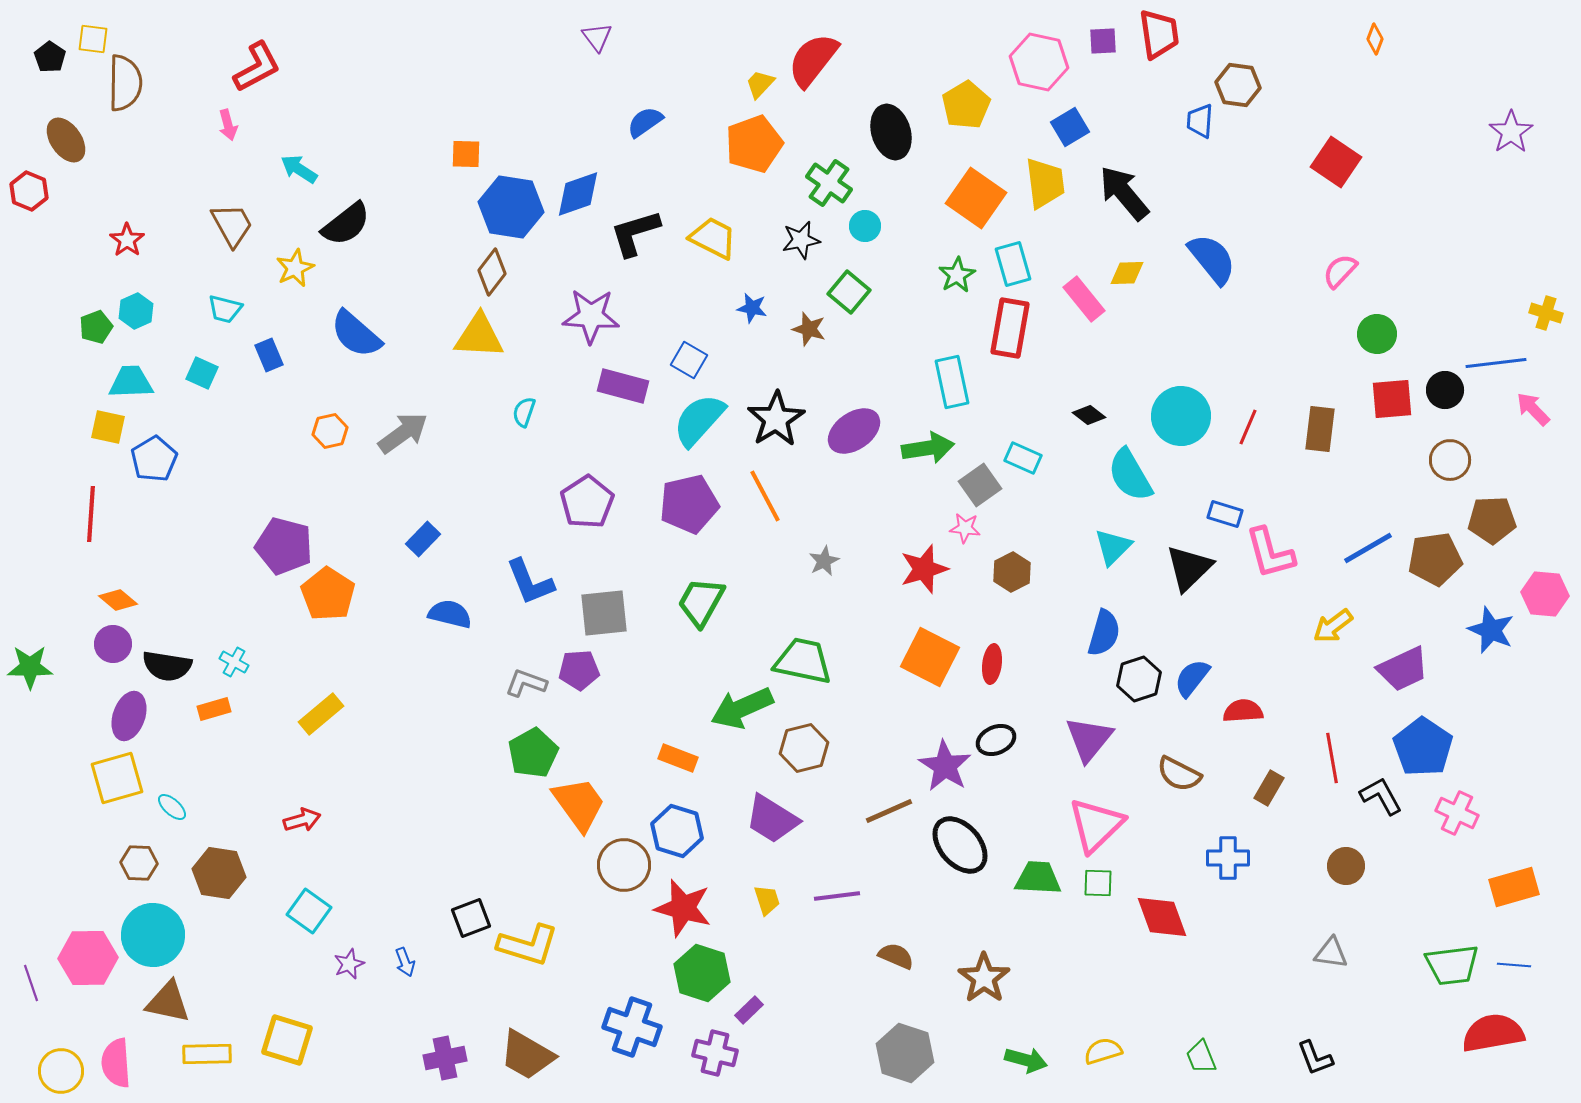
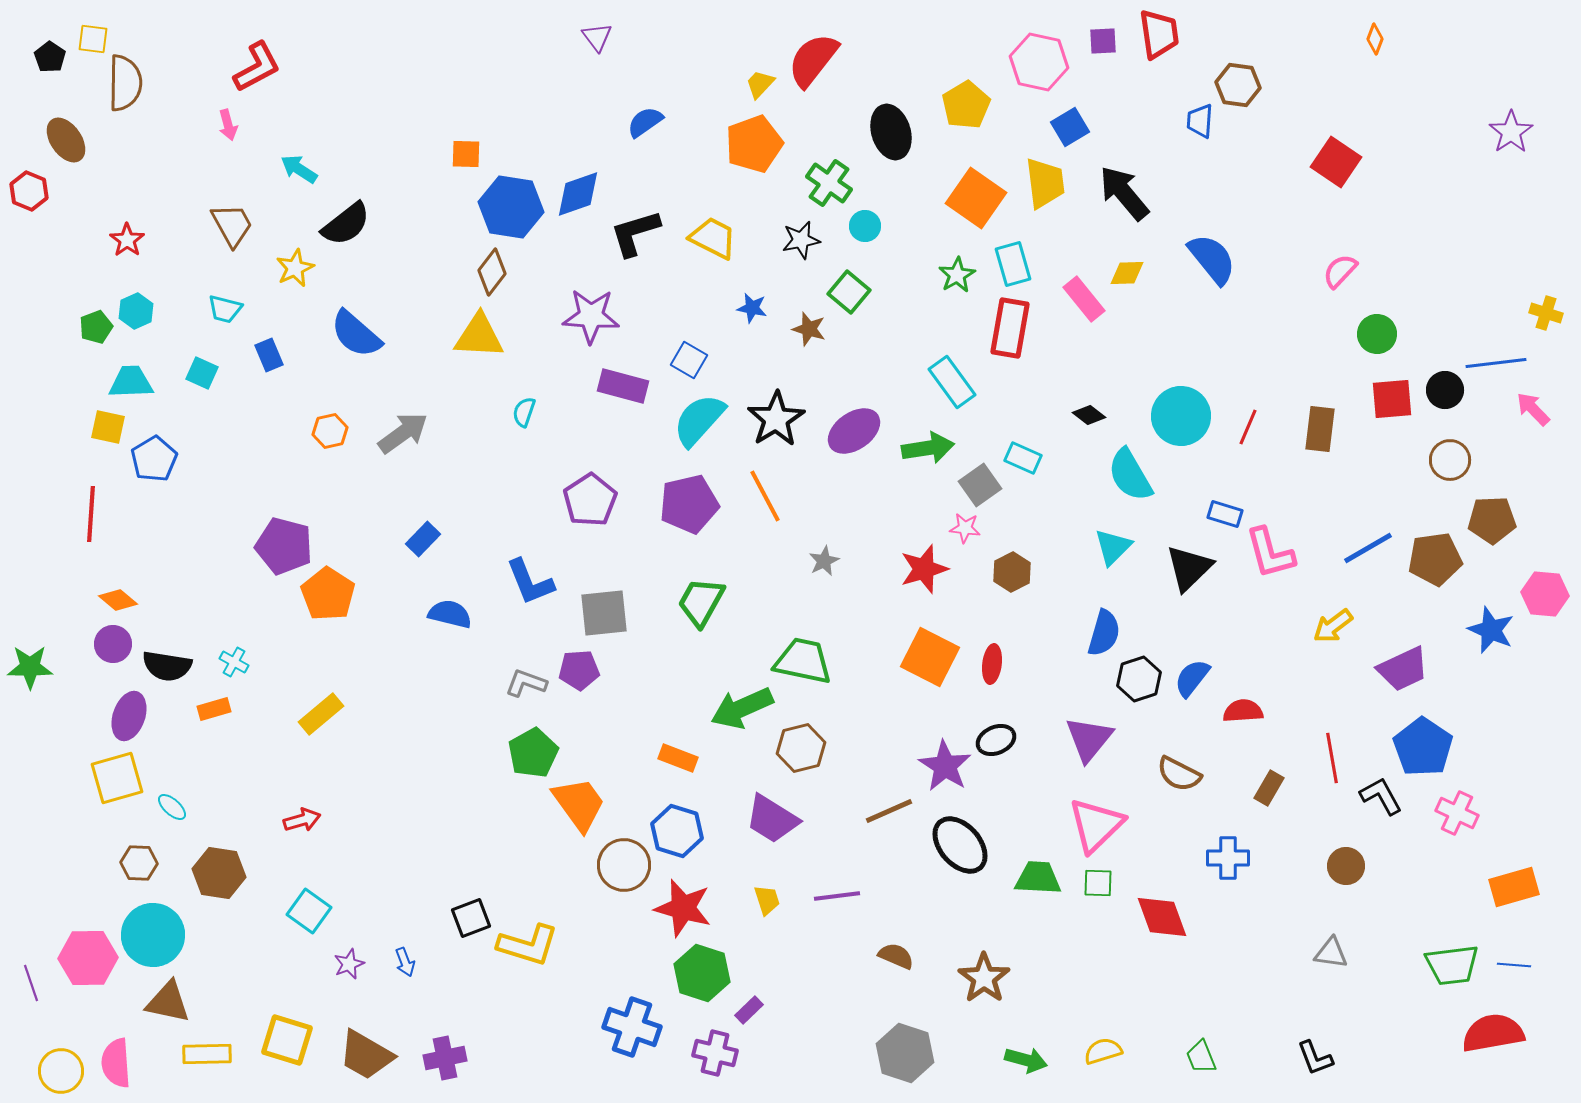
cyan rectangle at (952, 382): rotated 24 degrees counterclockwise
purple pentagon at (587, 502): moved 3 px right, 2 px up
brown hexagon at (804, 748): moved 3 px left
brown trapezoid at (527, 1055): moved 161 px left
